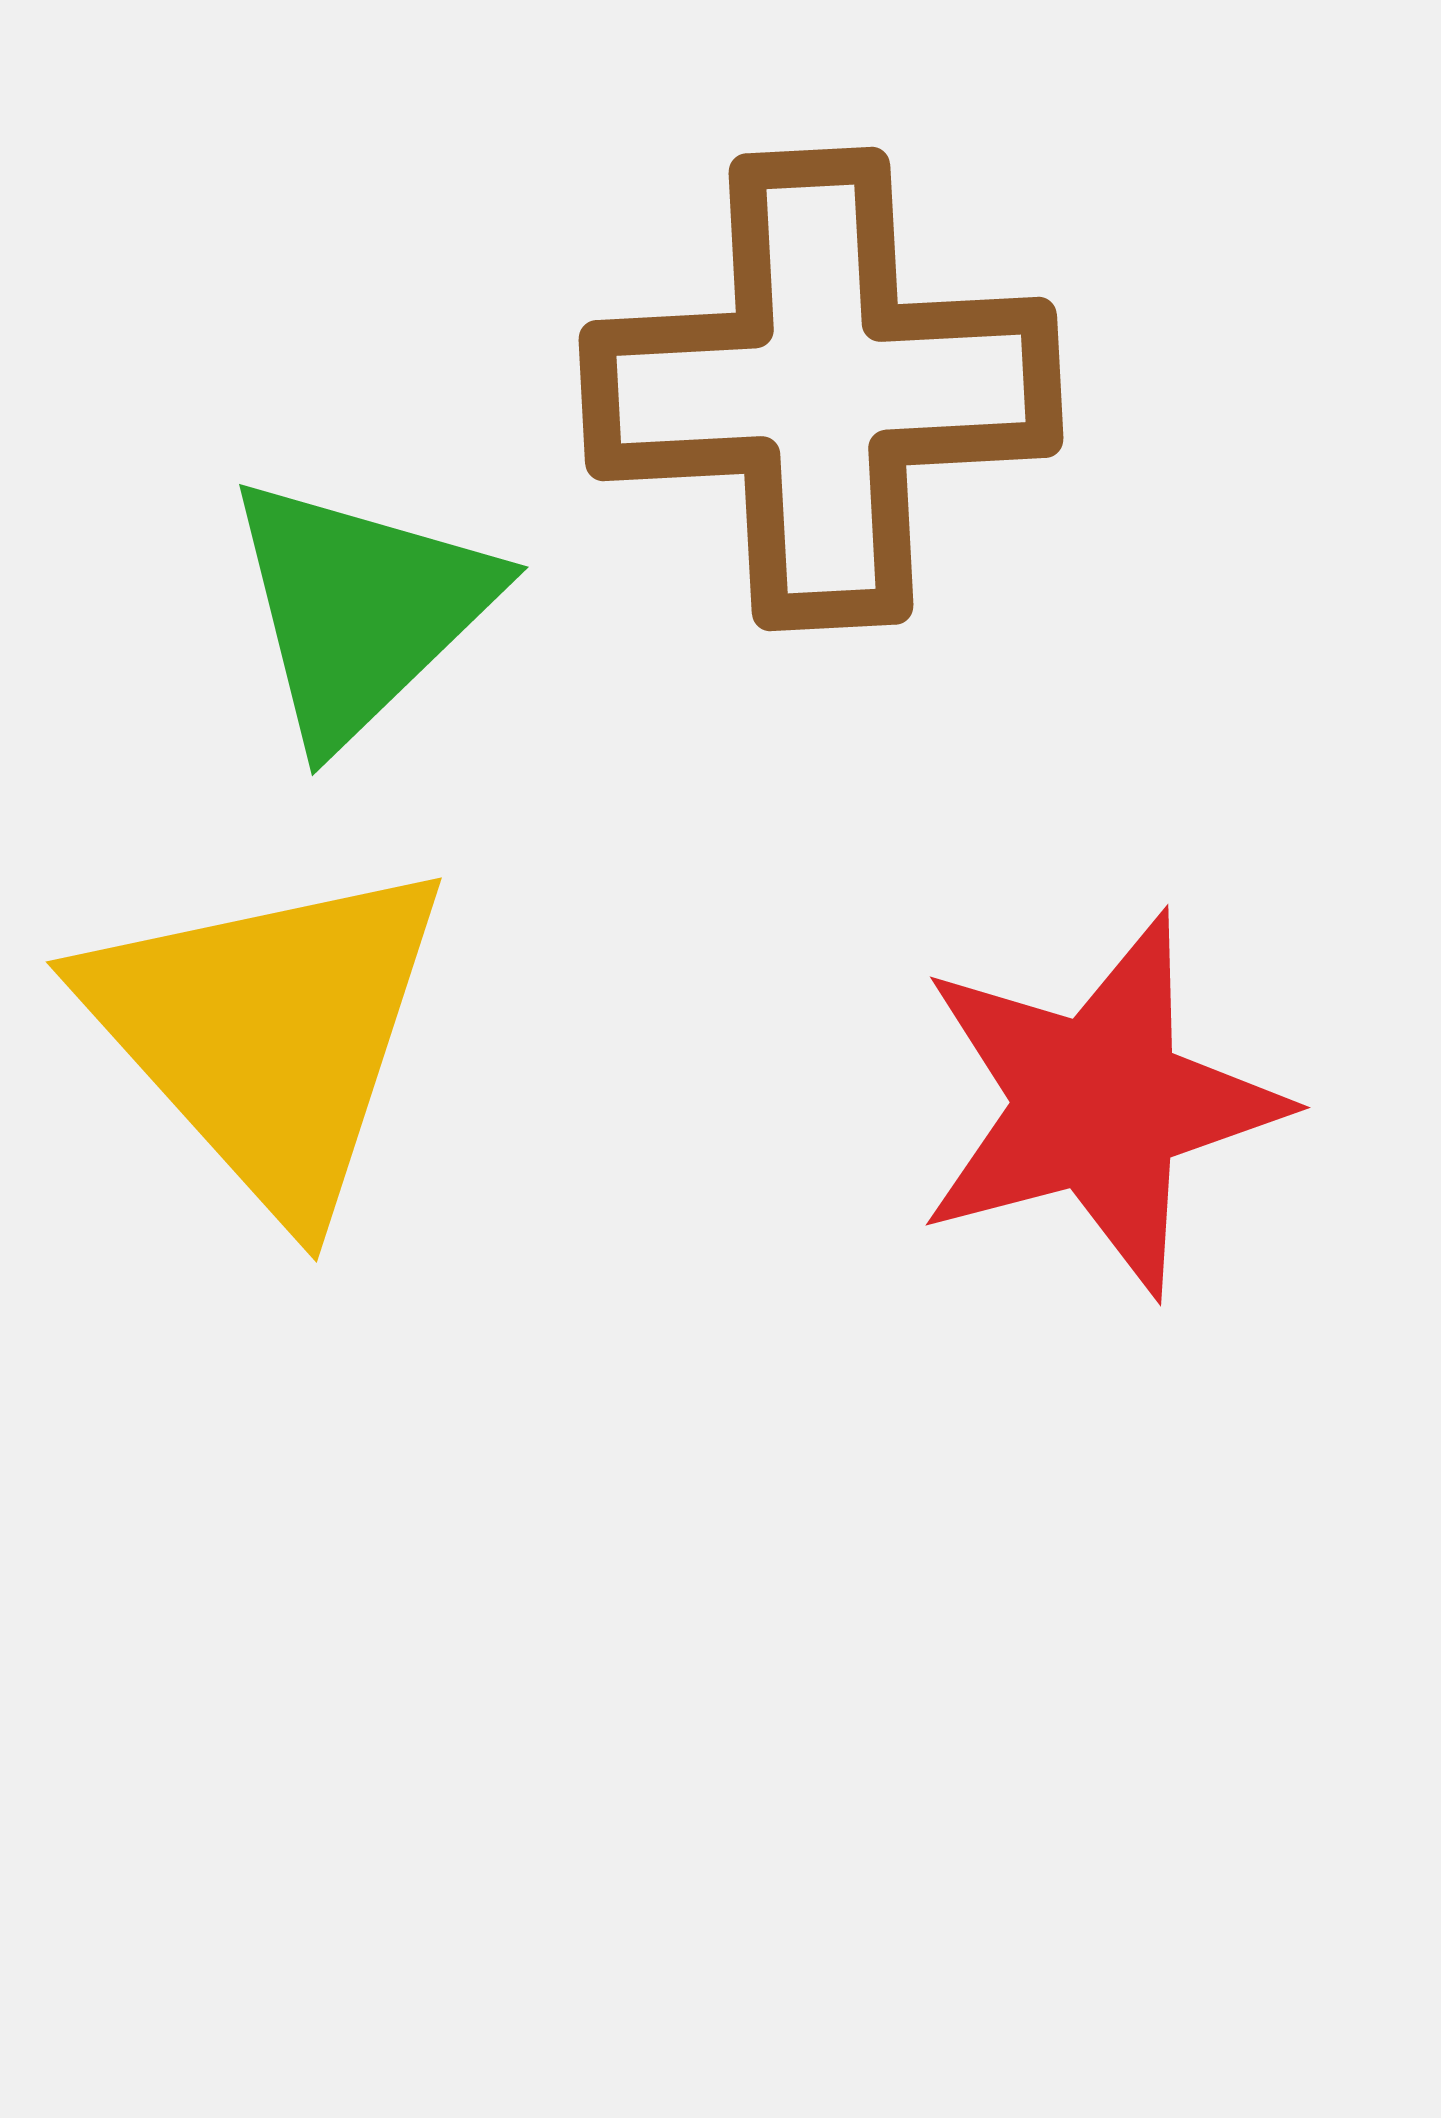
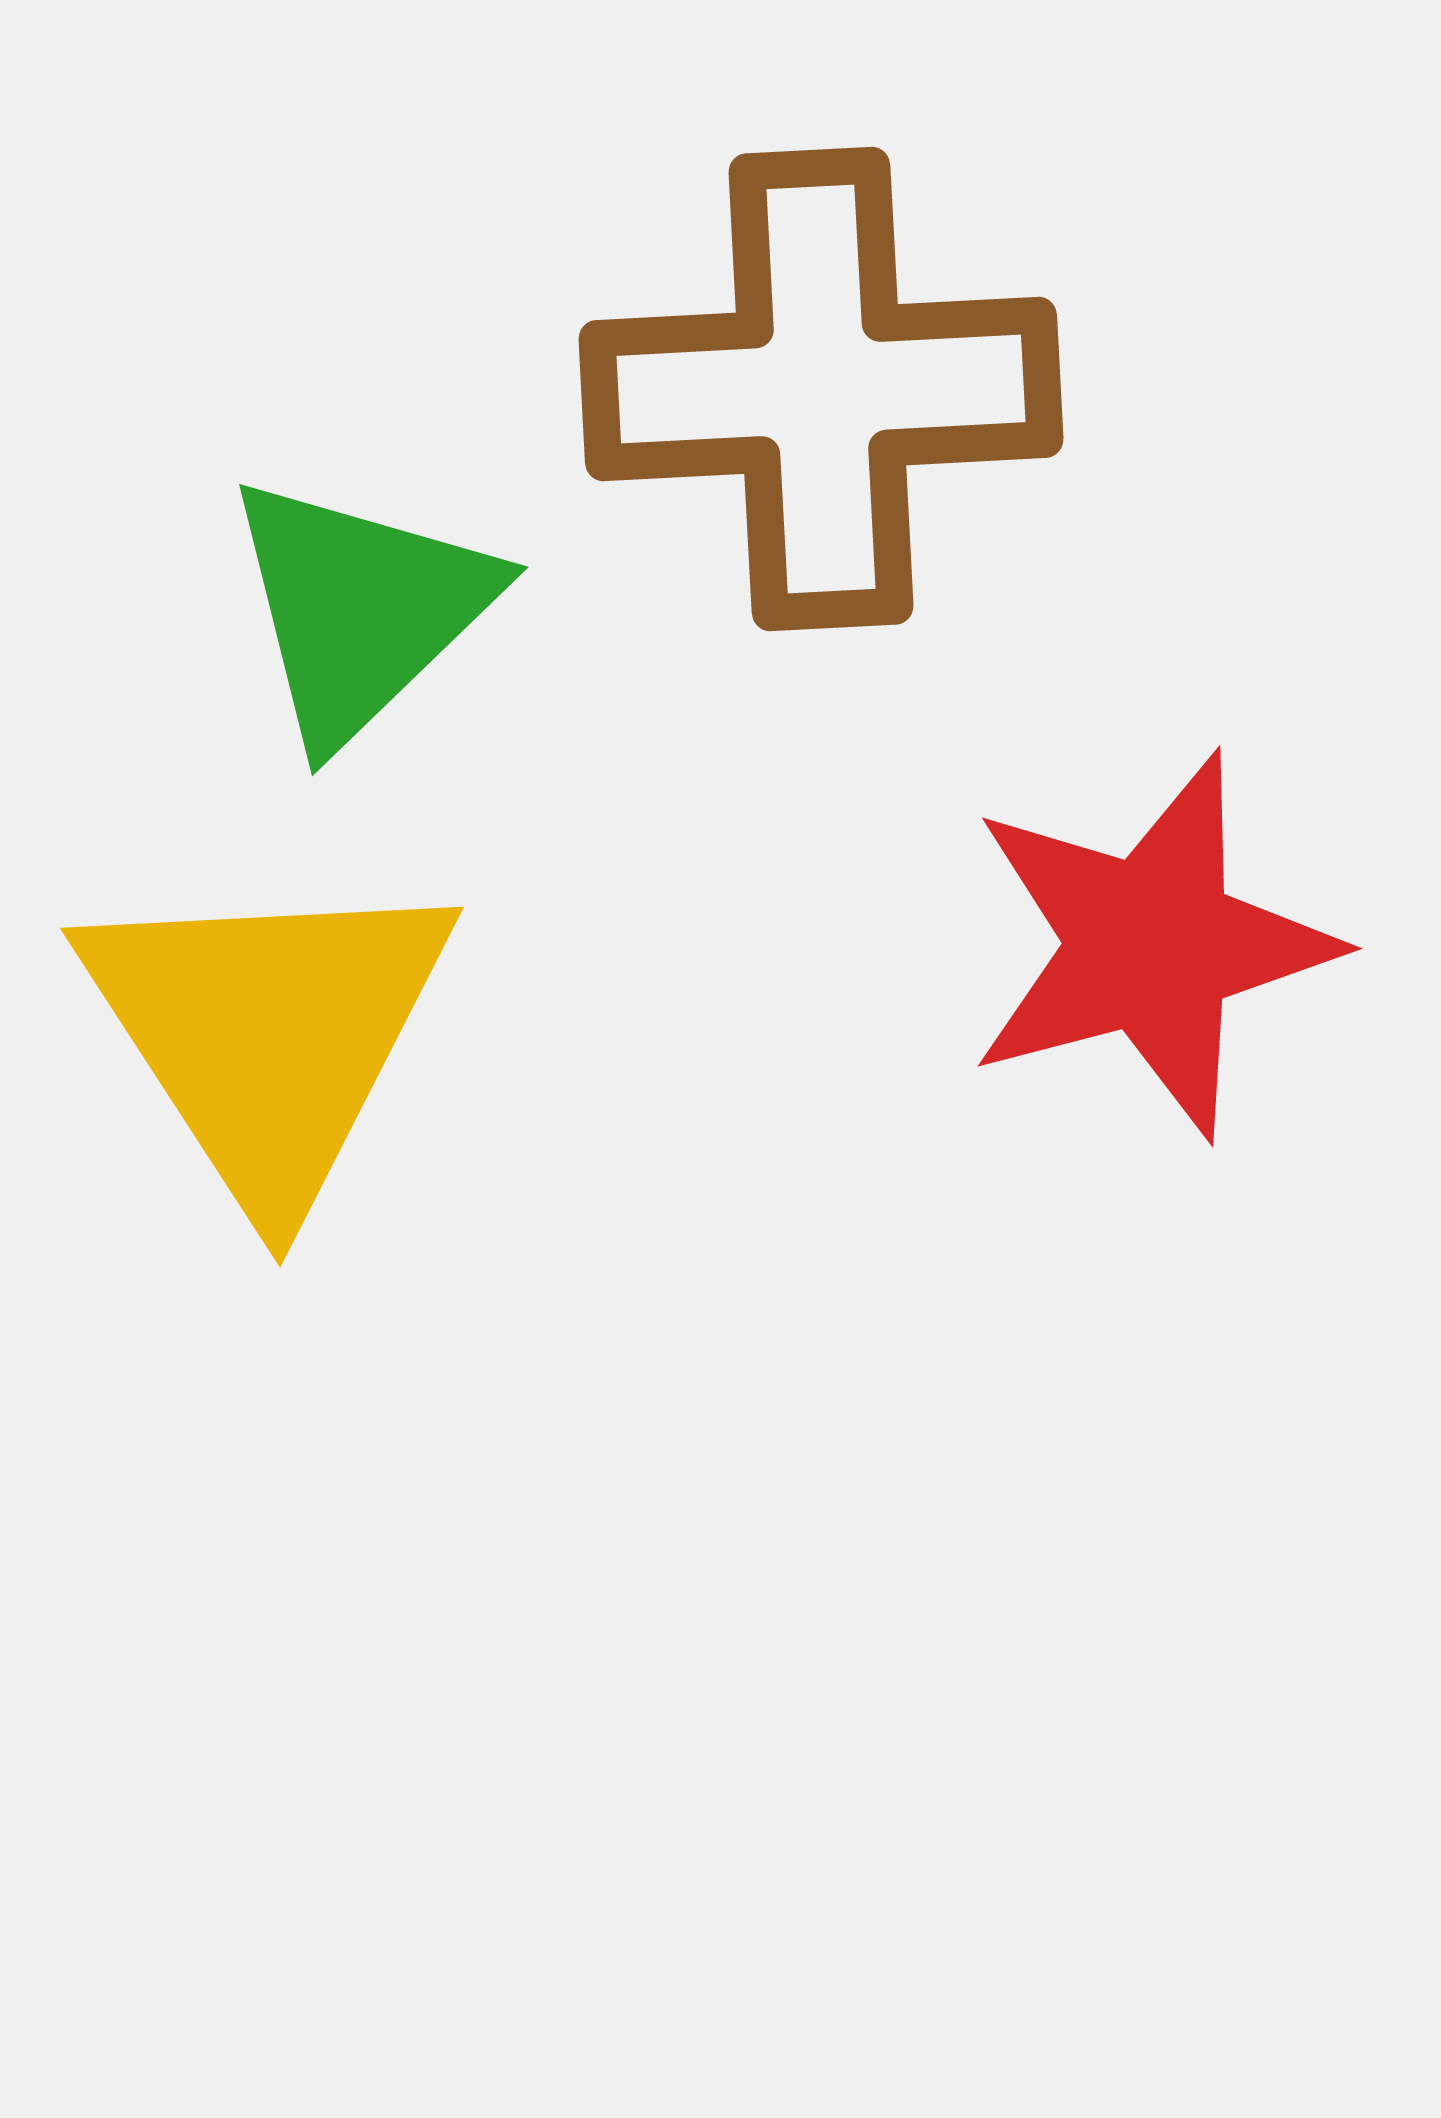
yellow triangle: rotated 9 degrees clockwise
red star: moved 52 px right, 159 px up
